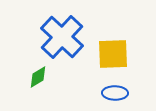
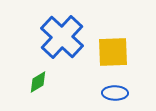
yellow square: moved 2 px up
green diamond: moved 5 px down
